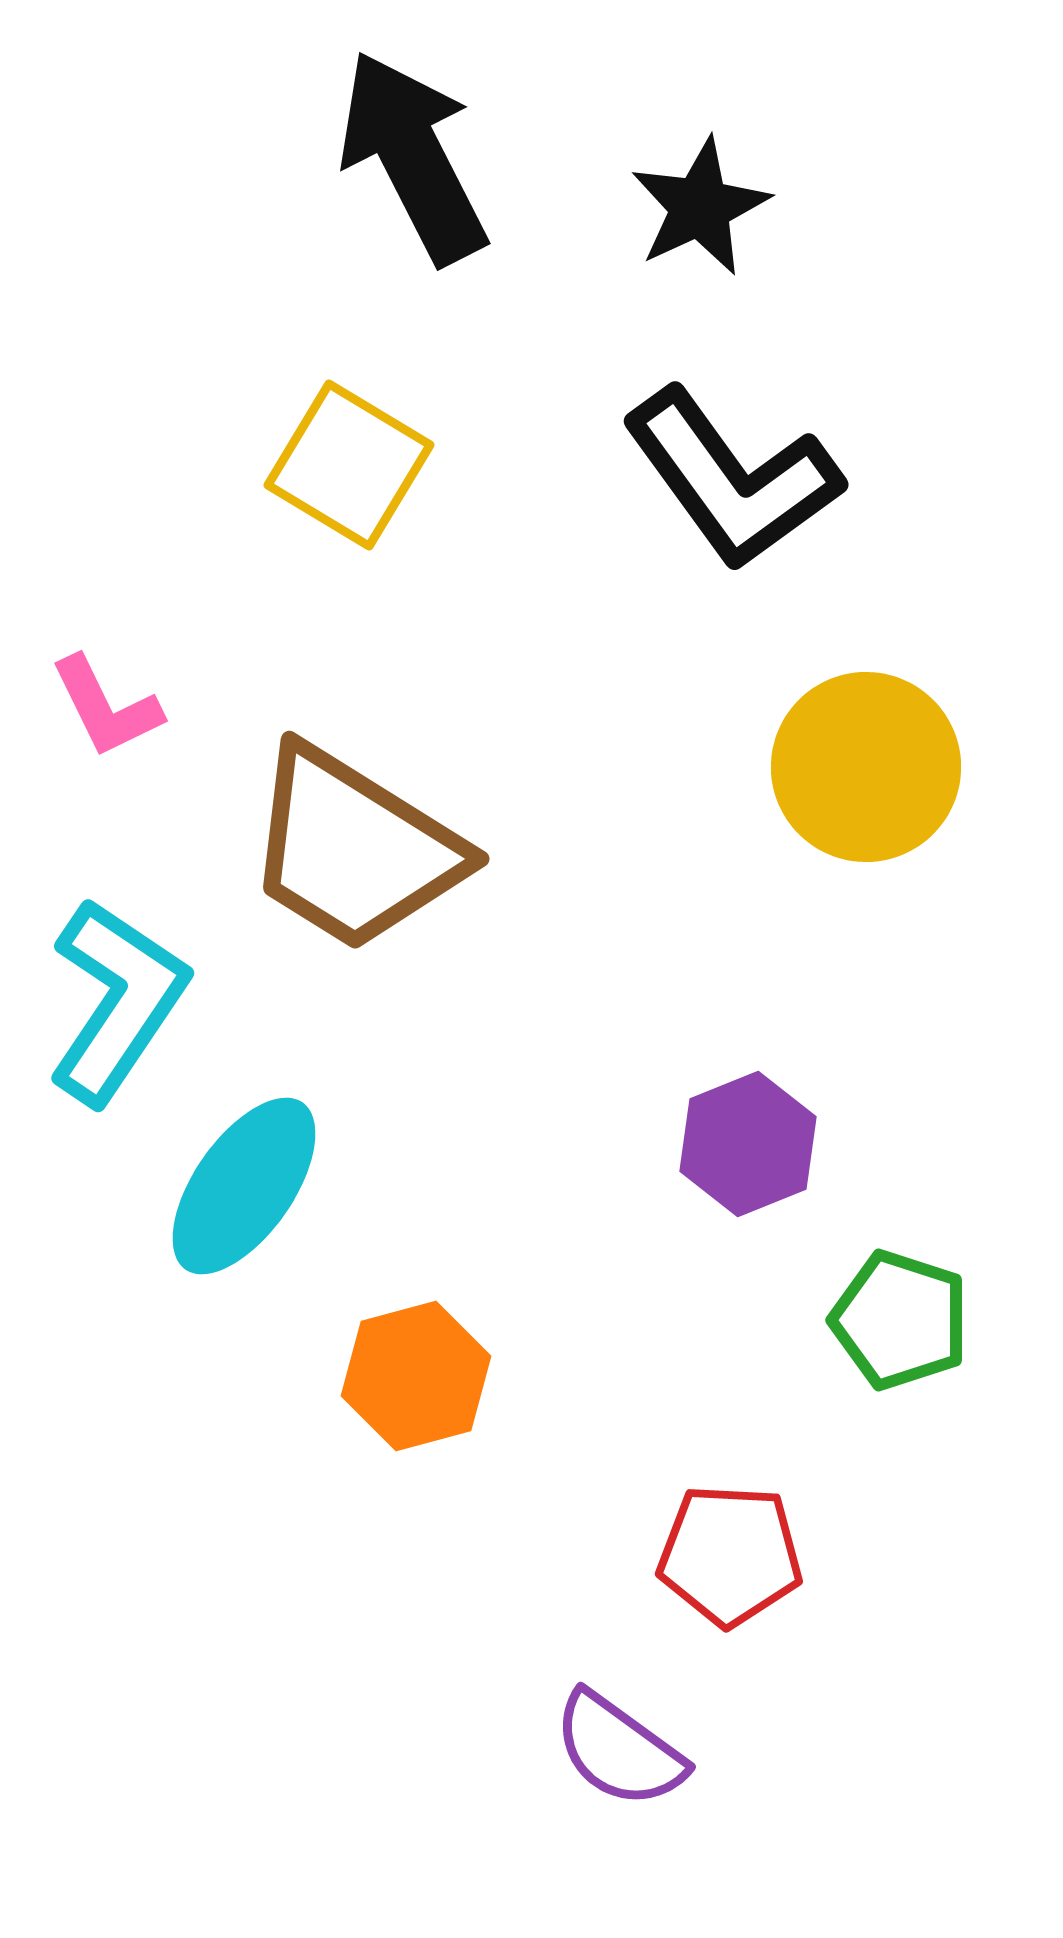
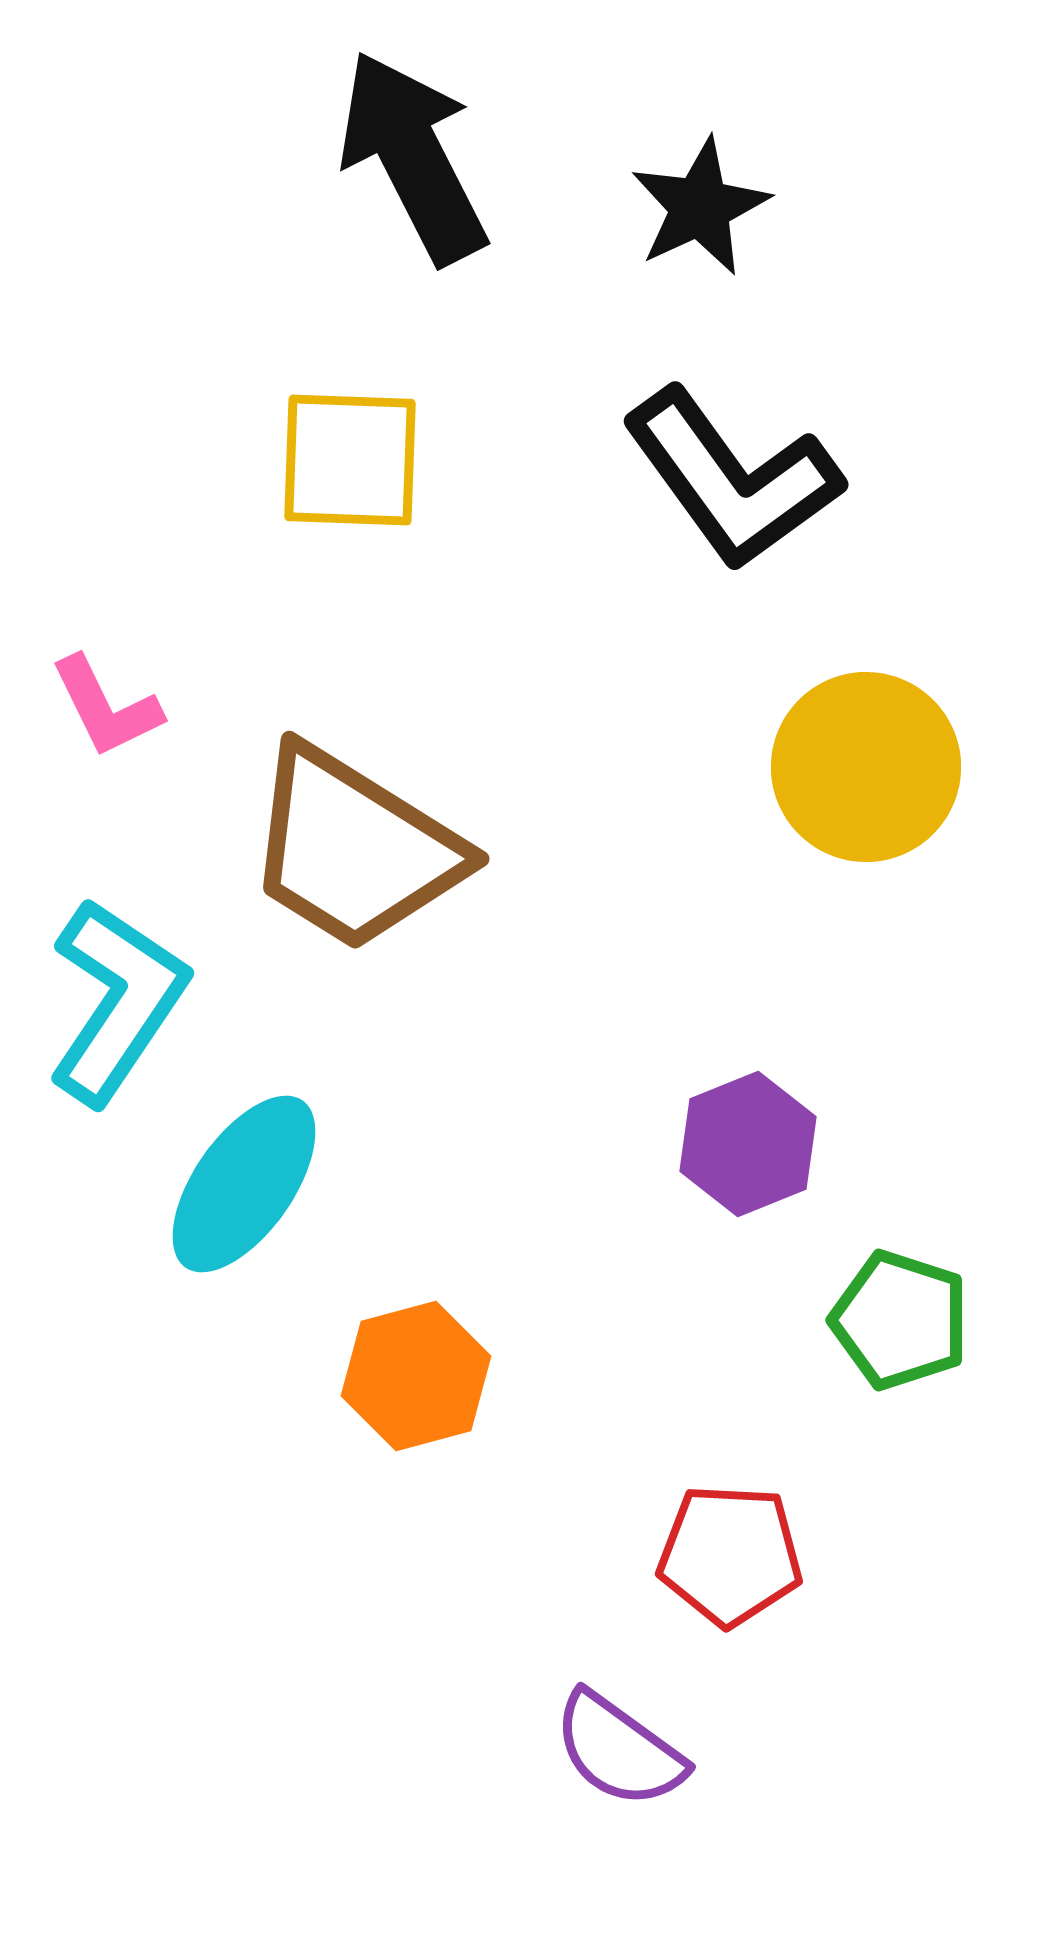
yellow square: moved 1 px right, 5 px up; rotated 29 degrees counterclockwise
cyan ellipse: moved 2 px up
